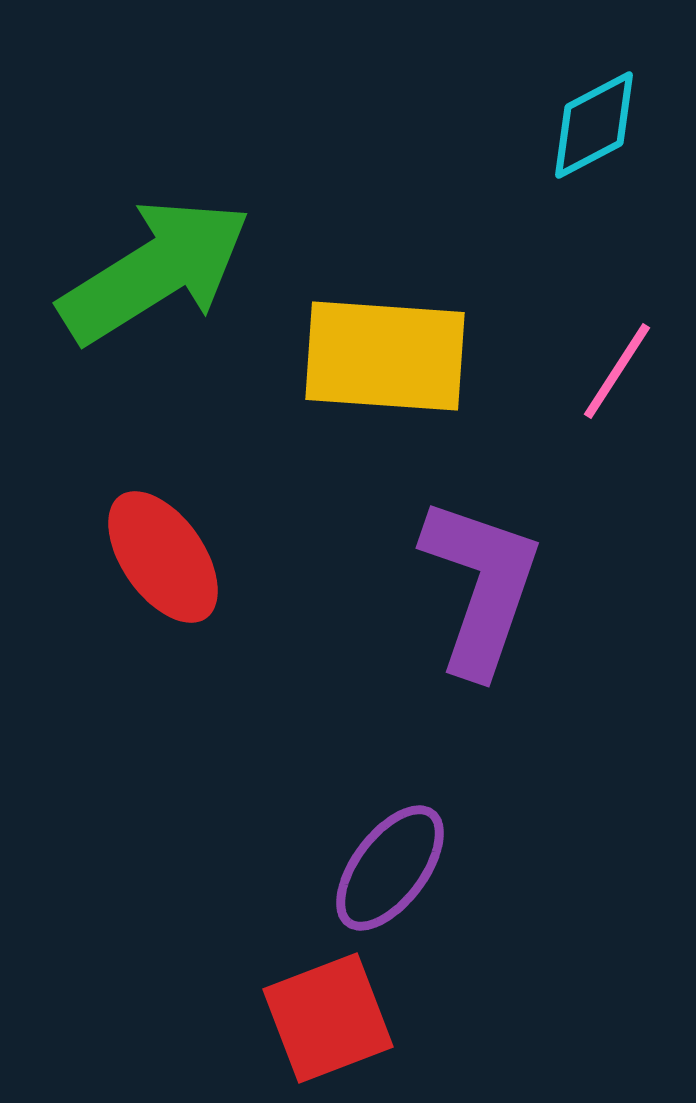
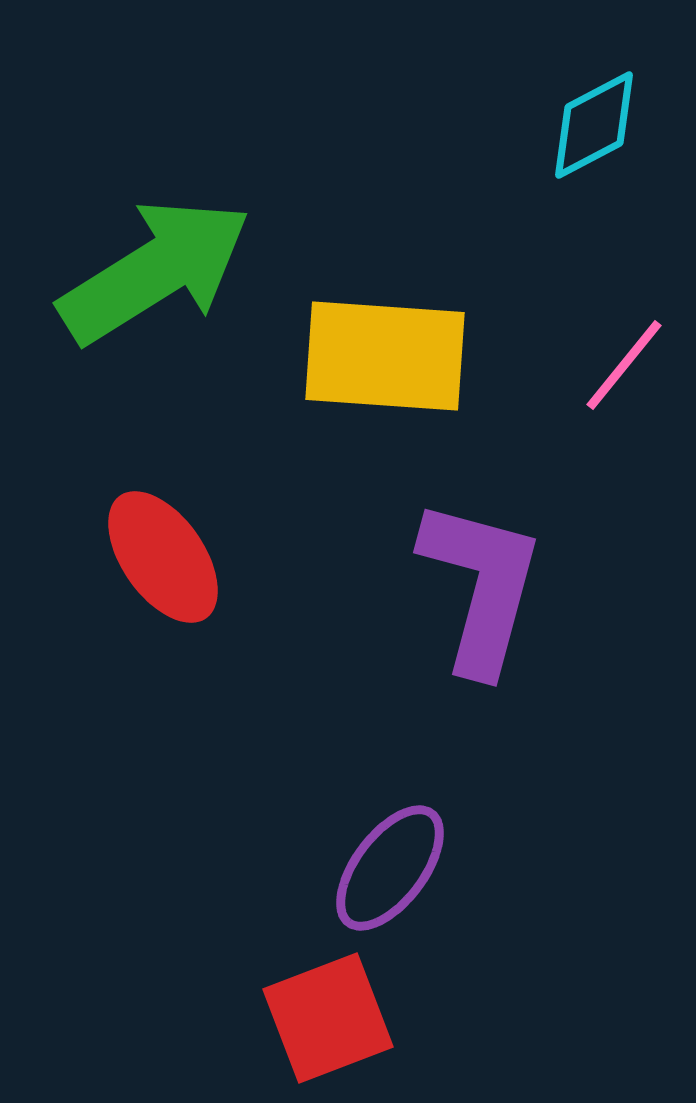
pink line: moved 7 px right, 6 px up; rotated 6 degrees clockwise
purple L-shape: rotated 4 degrees counterclockwise
